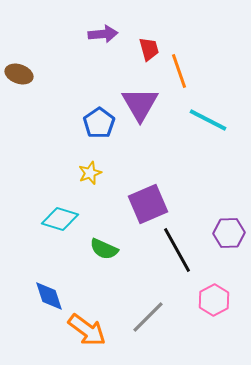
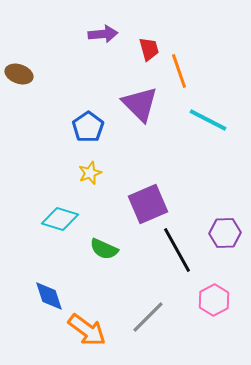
purple triangle: rotated 15 degrees counterclockwise
blue pentagon: moved 11 px left, 4 px down
purple hexagon: moved 4 px left
